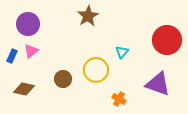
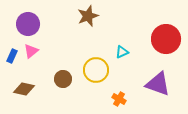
brown star: rotated 10 degrees clockwise
red circle: moved 1 px left, 1 px up
cyan triangle: rotated 24 degrees clockwise
